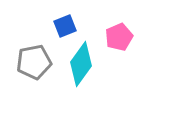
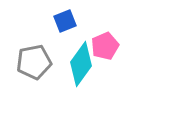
blue square: moved 5 px up
pink pentagon: moved 14 px left, 9 px down
